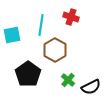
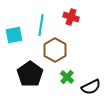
cyan square: moved 2 px right
black pentagon: moved 2 px right
green cross: moved 1 px left, 3 px up
